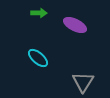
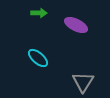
purple ellipse: moved 1 px right
